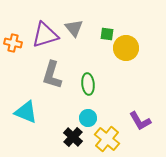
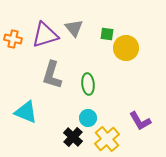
orange cross: moved 4 px up
yellow cross: rotated 10 degrees clockwise
